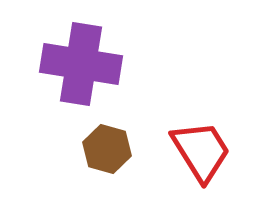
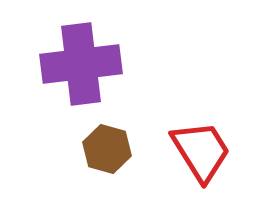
purple cross: rotated 16 degrees counterclockwise
